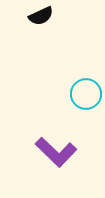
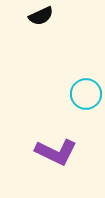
purple L-shape: rotated 18 degrees counterclockwise
